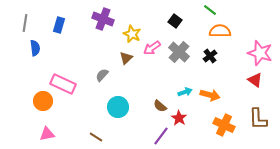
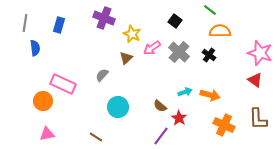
purple cross: moved 1 px right, 1 px up
black cross: moved 1 px left, 1 px up; rotated 16 degrees counterclockwise
